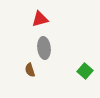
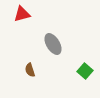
red triangle: moved 18 px left, 5 px up
gray ellipse: moved 9 px right, 4 px up; rotated 25 degrees counterclockwise
